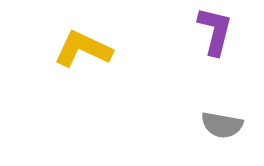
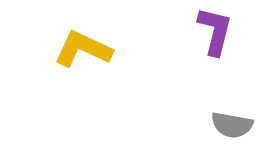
gray semicircle: moved 10 px right
